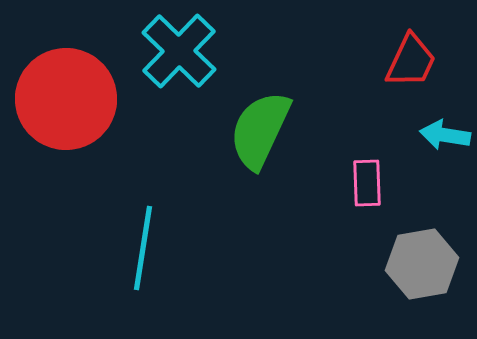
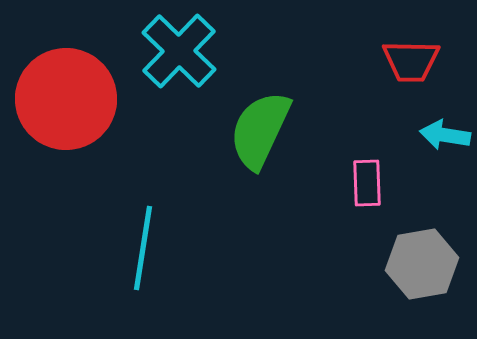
red trapezoid: rotated 66 degrees clockwise
